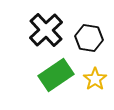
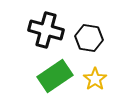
black cross: rotated 32 degrees counterclockwise
green rectangle: moved 1 px left, 1 px down
